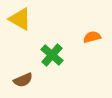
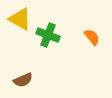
orange semicircle: rotated 66 degrees clockwise
green cross: moved 4 px left, 20 px up; rotated 20 degrees counterclockwise
